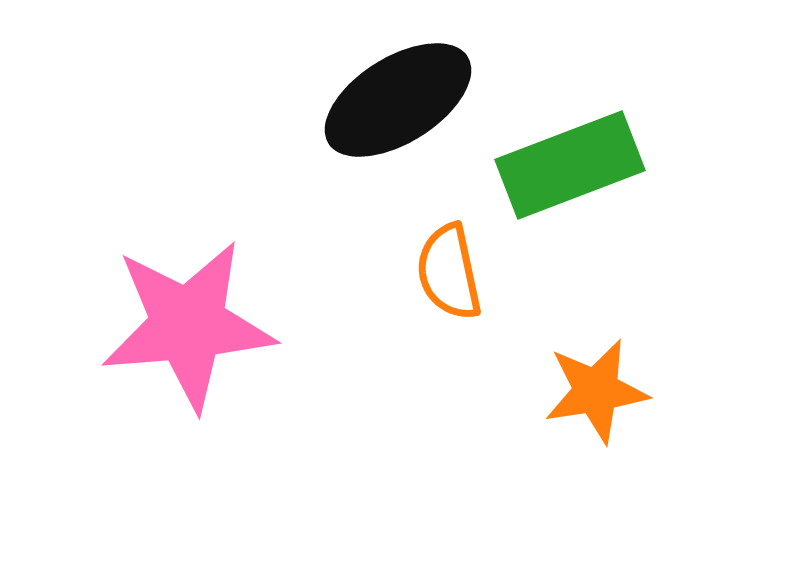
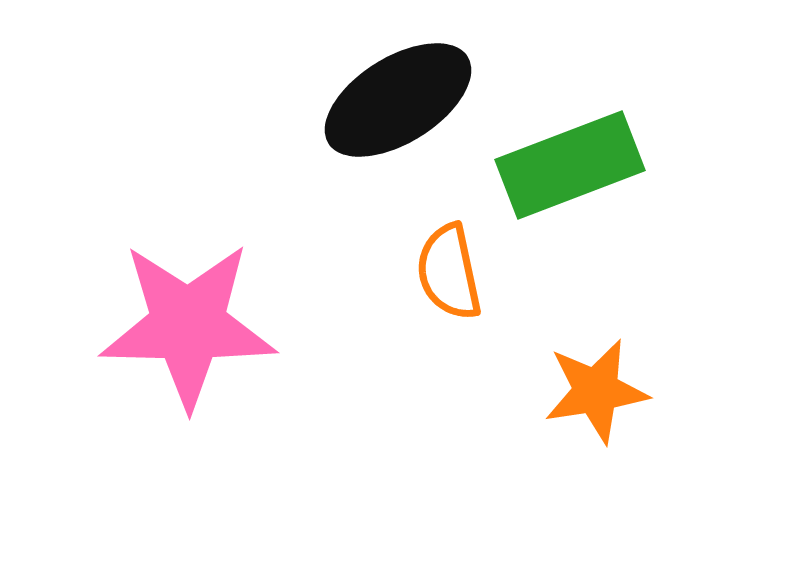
pink star: rotated 6 degrees clockwise
